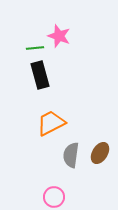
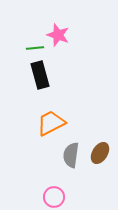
pink star: moved 1 px left, 1 px up
